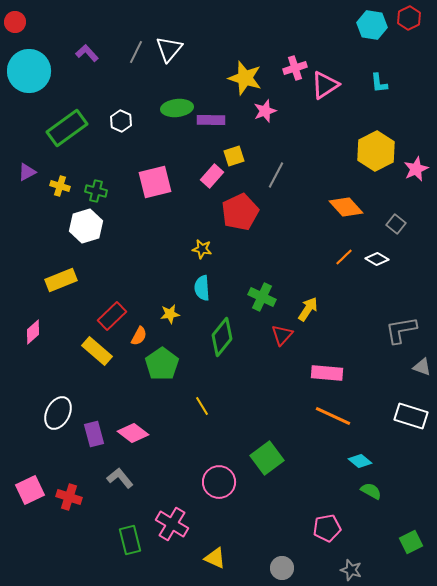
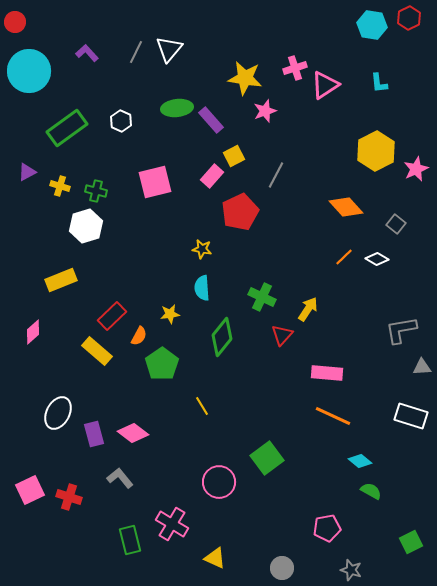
yellow star at (245, 78): rotated 8 degrees counterclockwise
purple rectangle at (211, 120): rotated 48 degrees clockwise
yellow square at (234, 156): rotated 10 degrees counterclockwise
gray triangle at (422, 367): rotated 24 degrees counterclockwise
